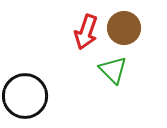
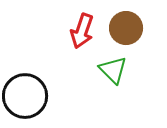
brown circle: moved 2 px right
red arrow: moved 4 px left, 1 px up
